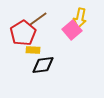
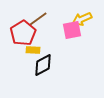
yellow arrow: moved 2 px right, 1 px down; rotated 54 degrees clockwise
pink square: rotated 30 degrees clockwise
black diamond: rotated 20 degrees counterclockwise
